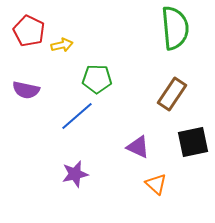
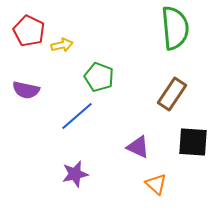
green pentagon: moved 2 px right, 2 px up; rotated 20 degrees clockwise
black square: rotated 16 degrees clockwise
